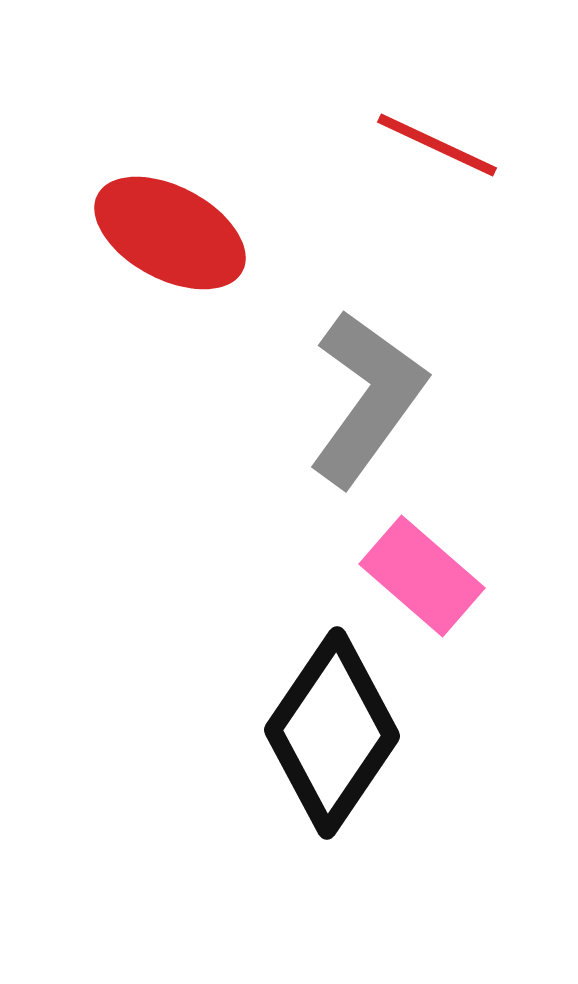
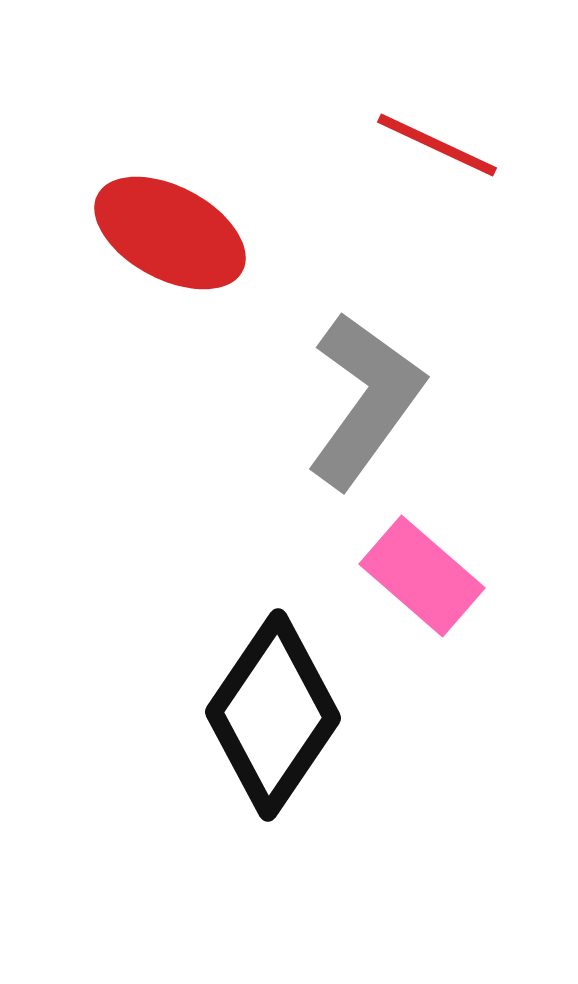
gray L-shape: moved 2 px left, 2 px down
black diamond: moved 59 px left, 18 px up
